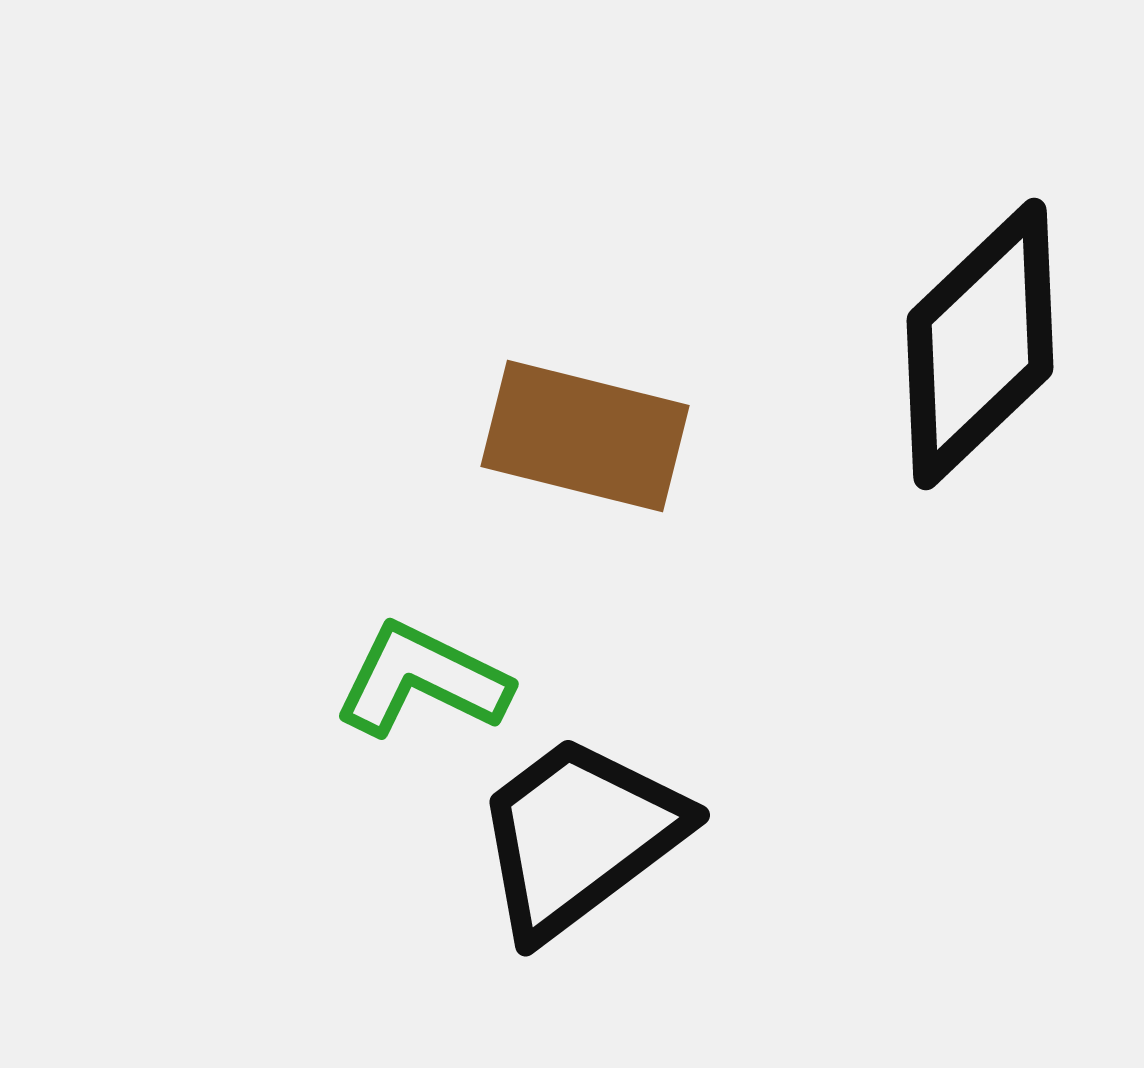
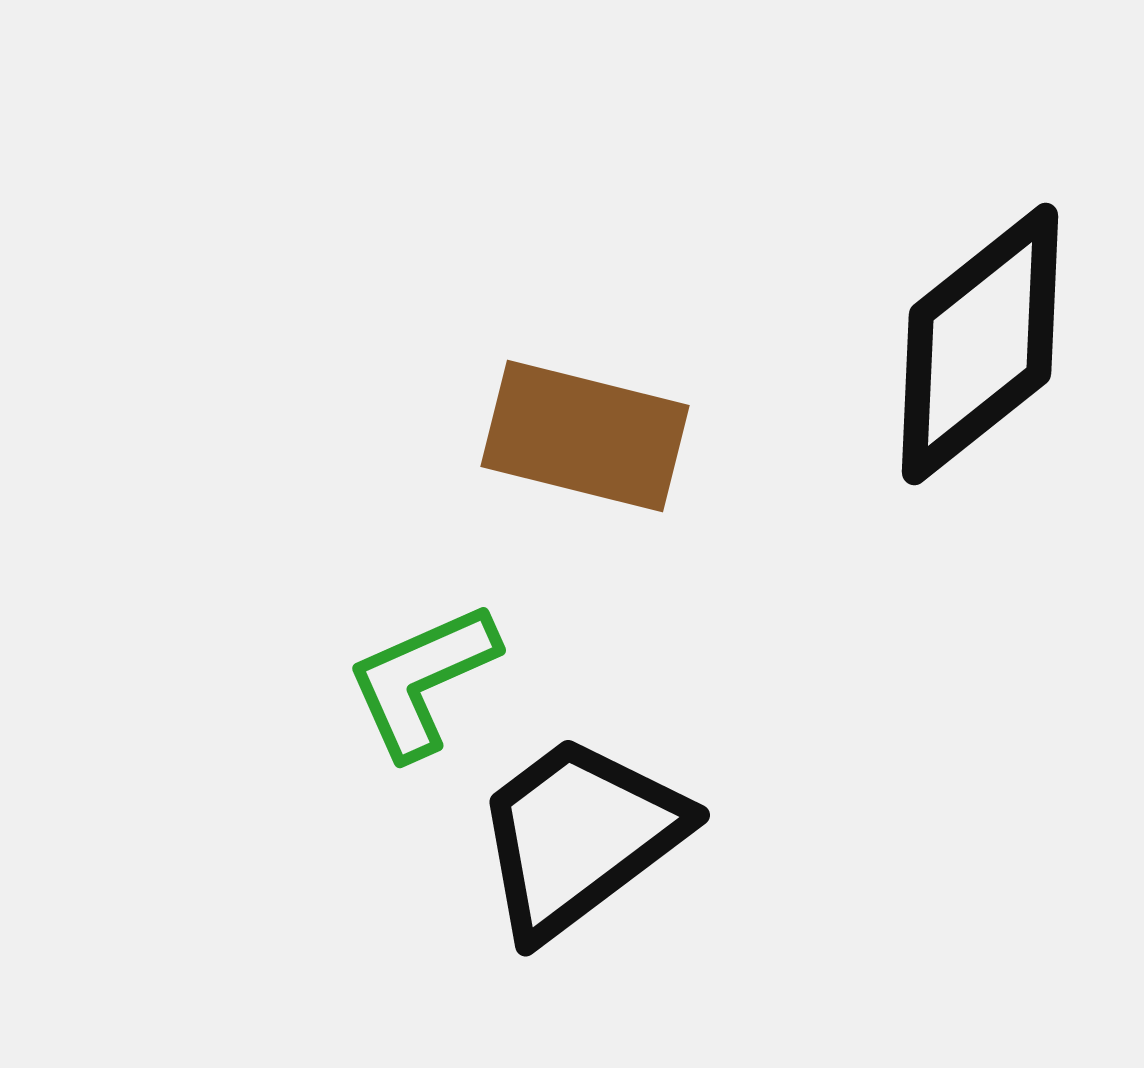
black diamond: rotated 5 degrees clockwise
green L-shape: rotated 50 degrees counterclockwise
